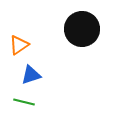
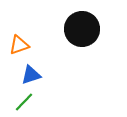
orange triangle: rotated 15 degrees clockwise
green line: rotated 60 degrees counterclockwise
